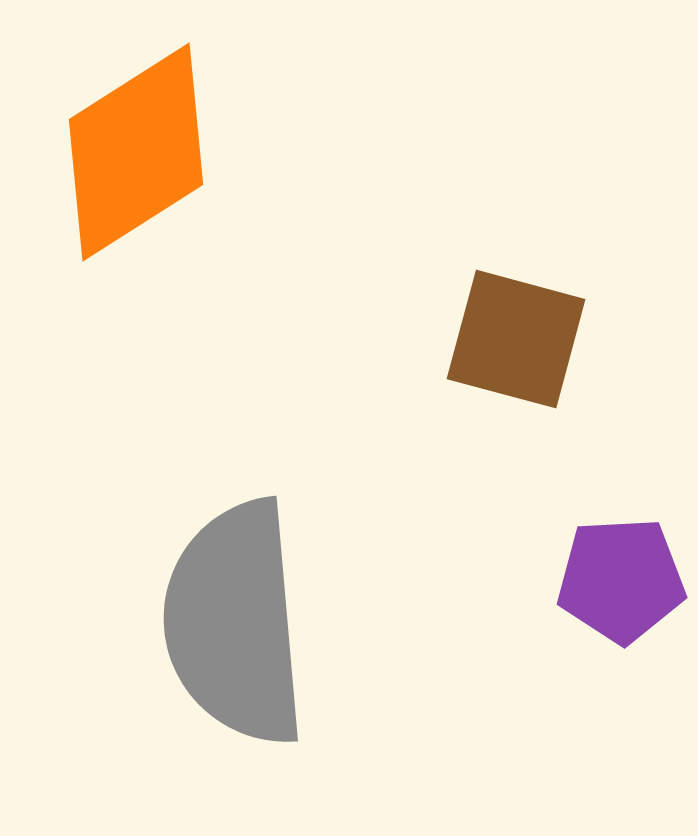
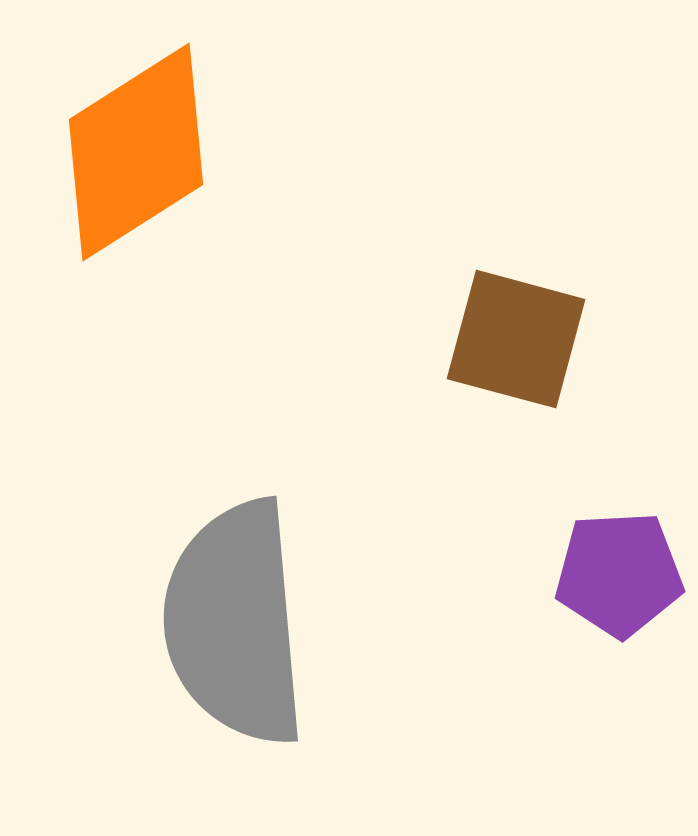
purple pentagon: moved 2 px left, 6 px up
